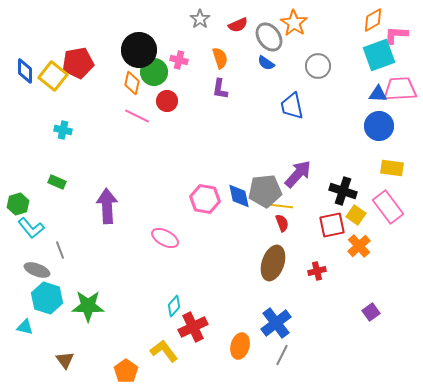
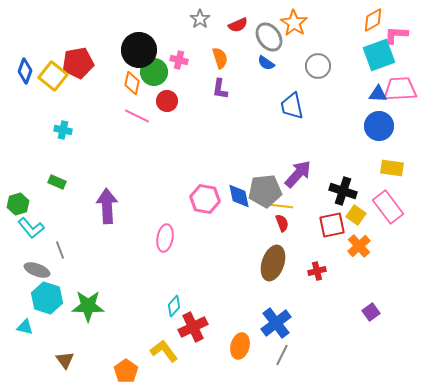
blue diamond at (25, 71): rotated 20 degrees clockwise
pink ellipse at (165, 238): rotated 72 degrees clockwise
